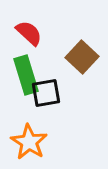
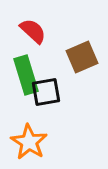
red semicircle: moved 4 px right, 2 px up
brown square: rotated 24 degrees clockwise
black square: moved 1 px up
